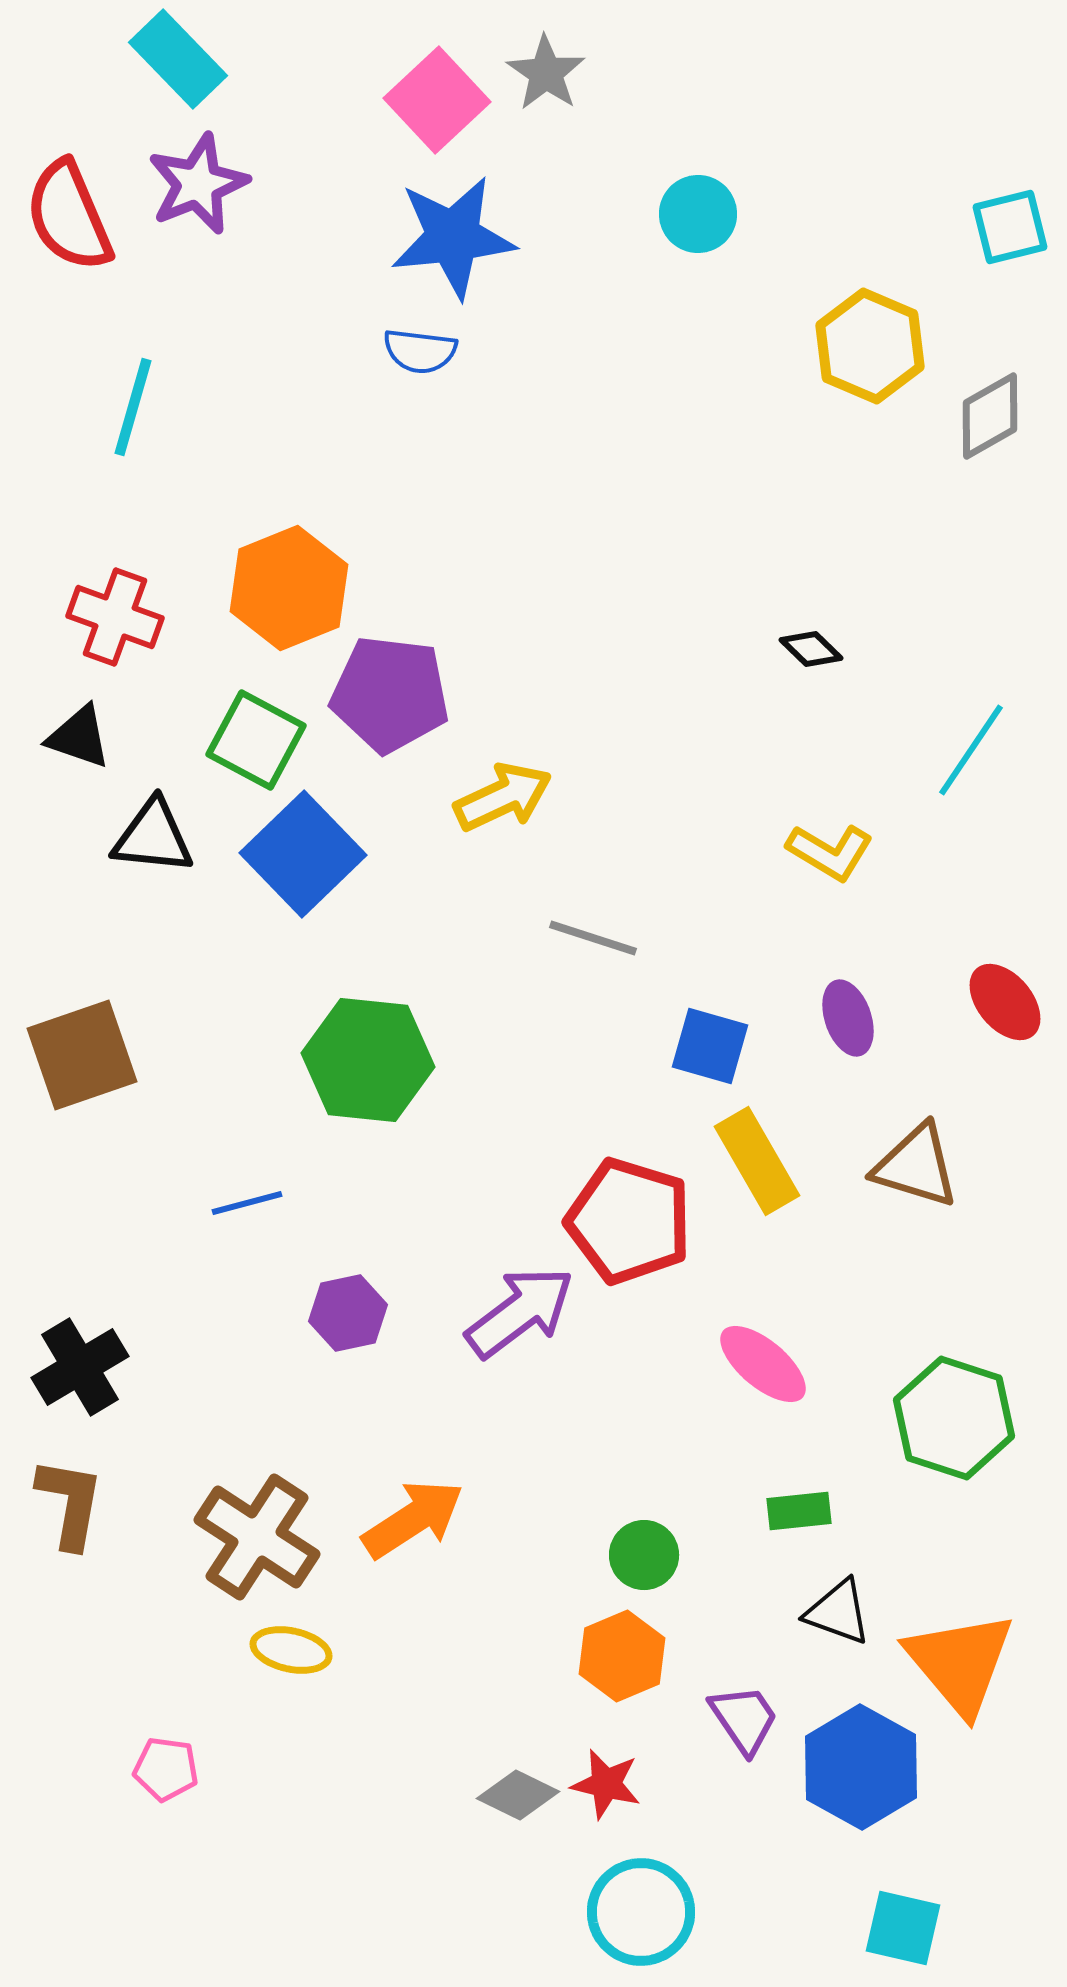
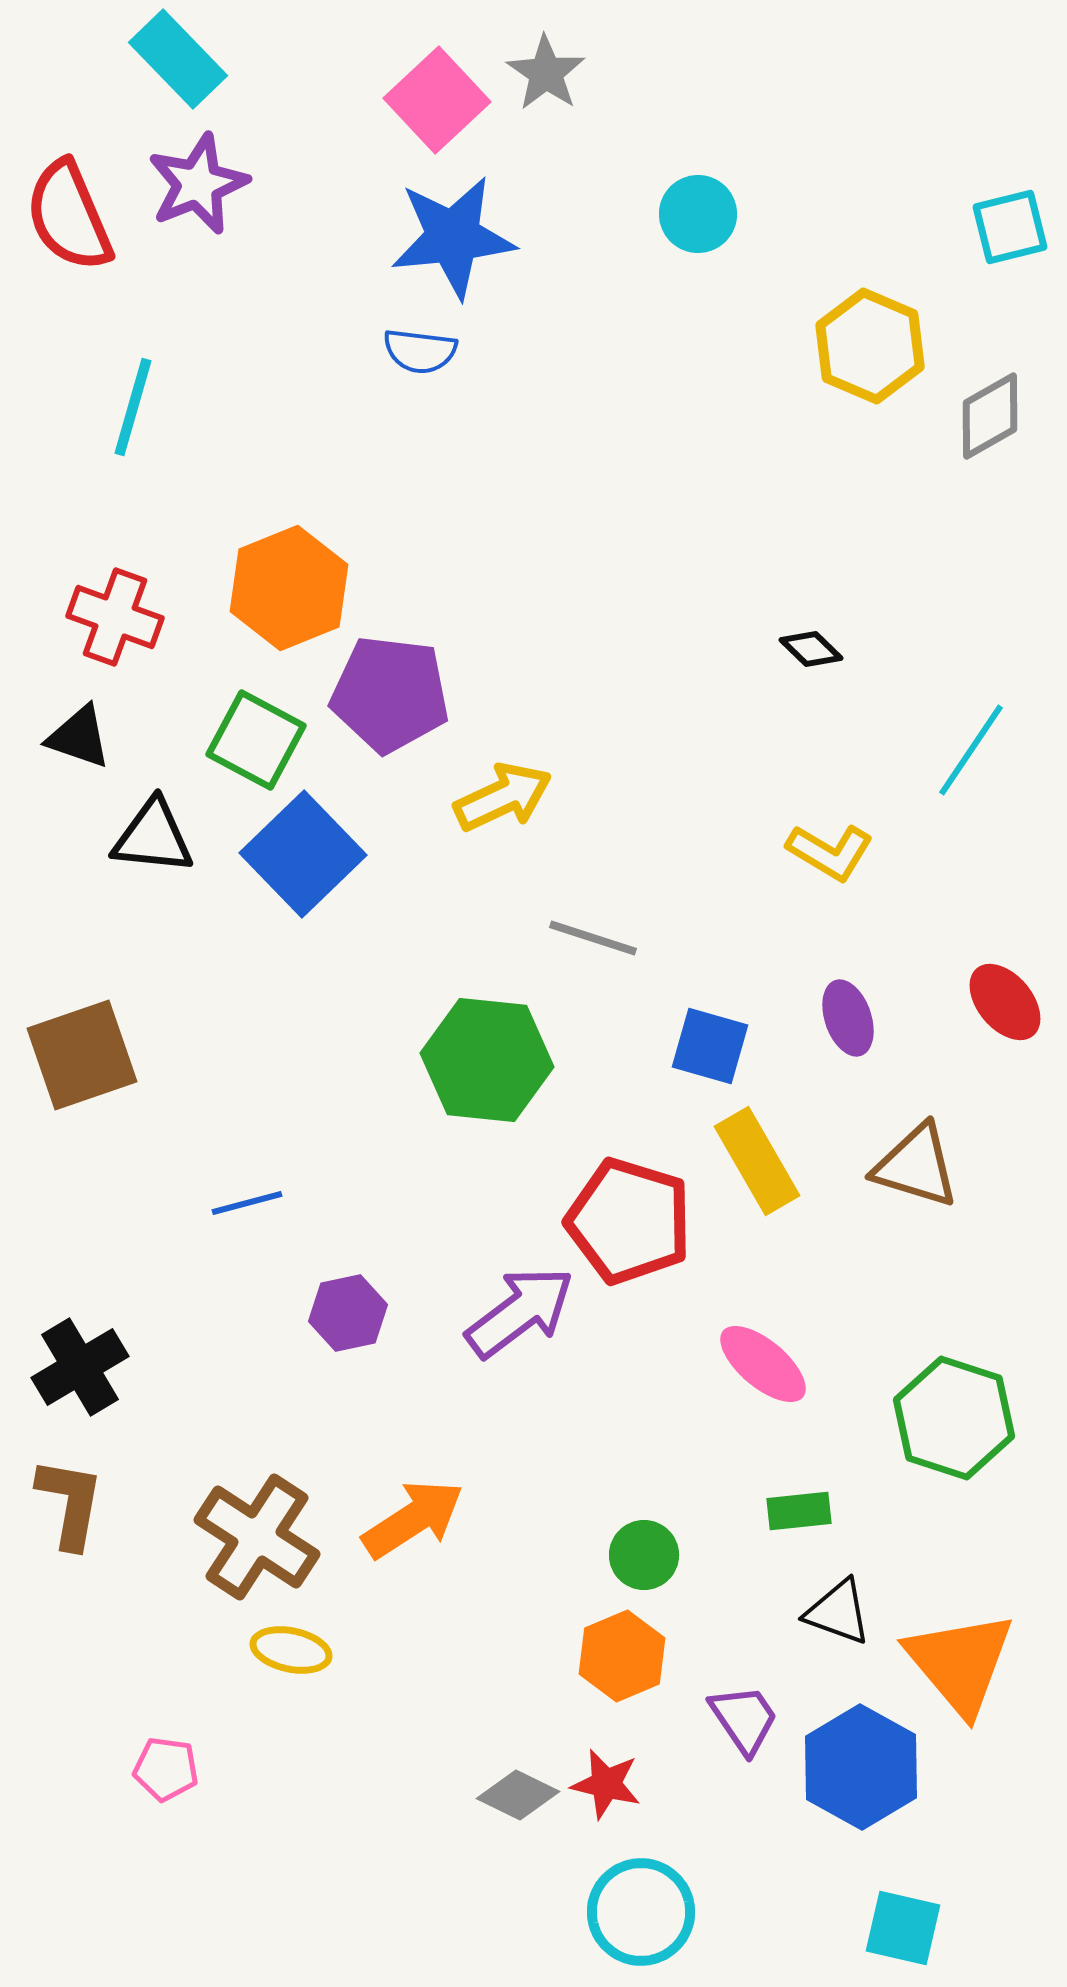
green hexagon at (368, 1060): moved 119 px right
